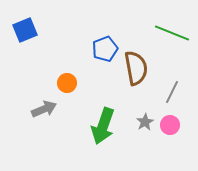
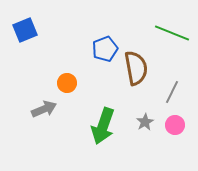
pink circle: moved 5 px right
